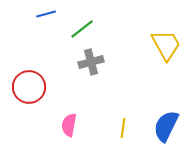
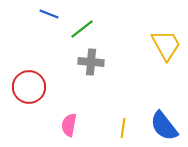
blue line: moved 3 px right; rotated 36 degrees clockwise
gray cross: rotated 20 degrees clockwise
blue semicircle: moved 2 px left; rotated 64 degrees counterclockwise
